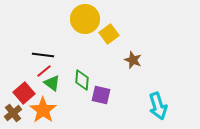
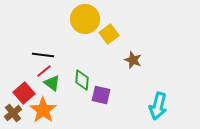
cyan arrow: rotated 32 degrees clockwise
